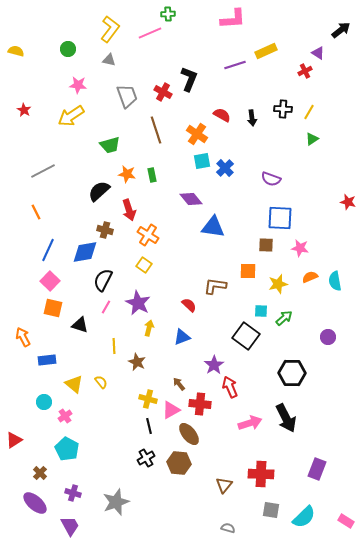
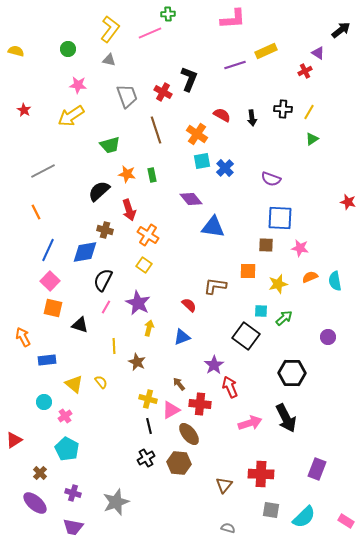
purple trapezoid at (70, 526): moved 3 px right, 1 px down; rotated 130 degrees clockwise
